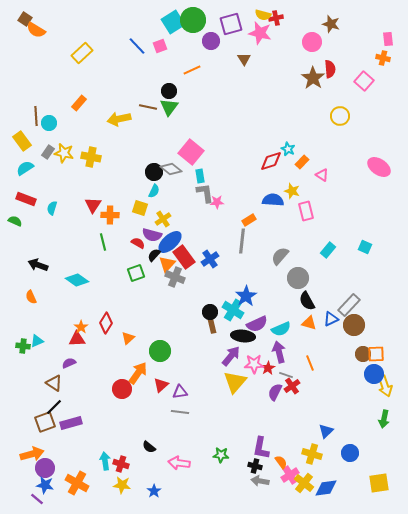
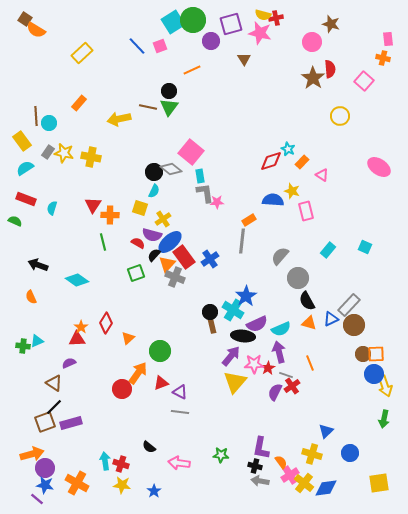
red triangle at (161, 385): moved 2 px up; rotated 21 degrees clockwise
purple triangle at (180, 392): rotated 35 degrees clockwise
